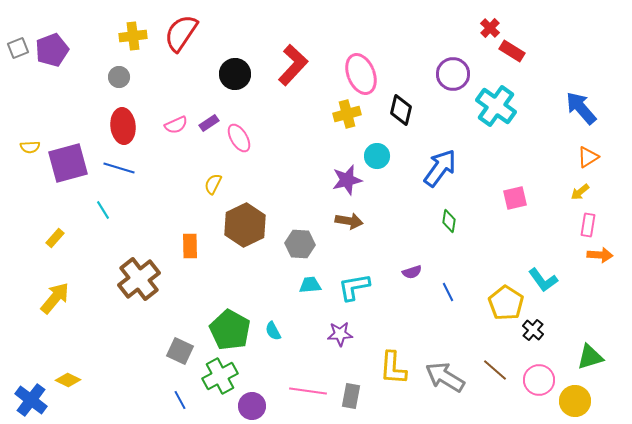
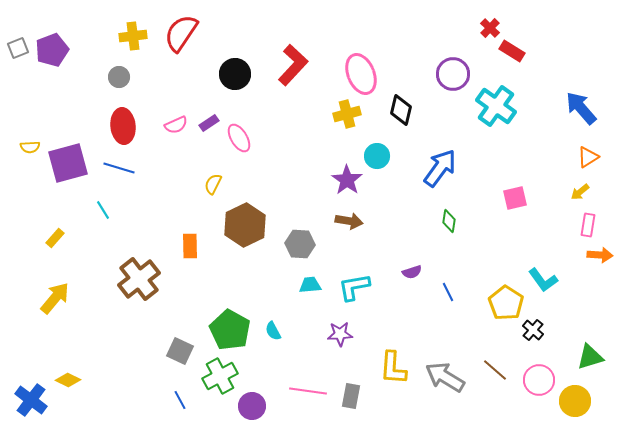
purple star at (347, 180): rotated 24 degrees counterclockwise
